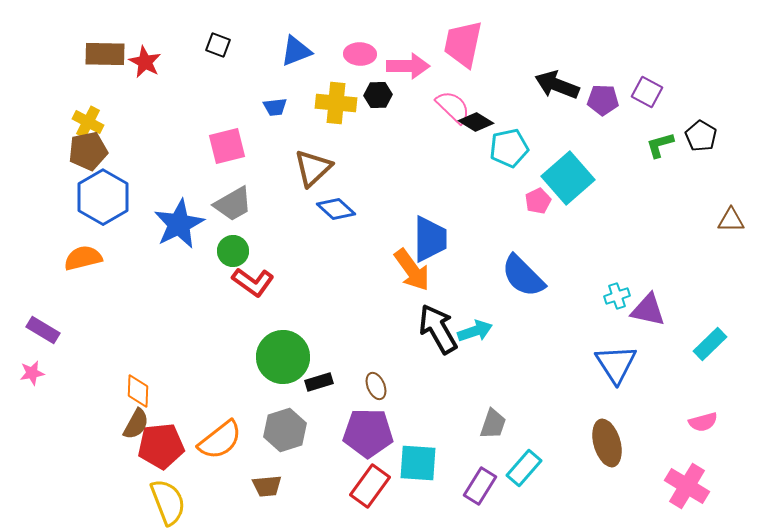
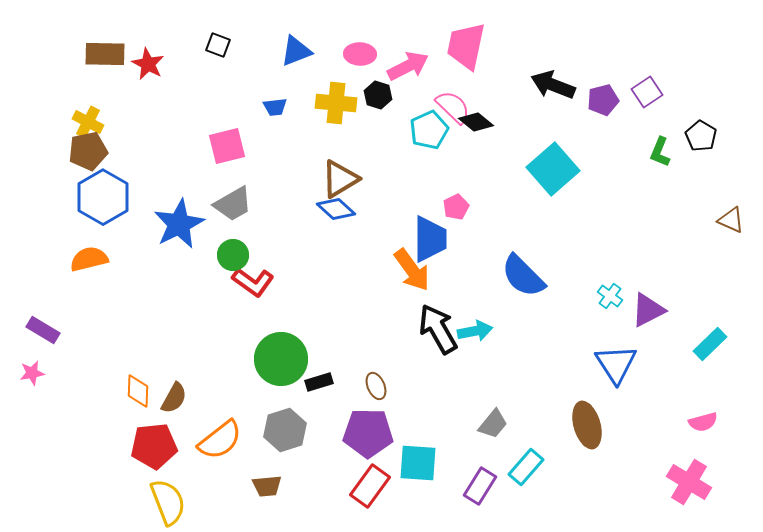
pink trapezoid at (463, 44): moved 3 px right, 2 px down
red star at (145, 62): moved 3 px right, 2 px down
pink arrow at (408, 66): rotated 27 degrees counterclockwise
black arrow at (557, 85): moved 4 px left
purple square at (647, 92): rotated 28 degrees clockwise
black hexagon at (378, 95): rotated 20 degrees clockwise
purple pentagon at (603, 100): rotated 16 degrees counterclockwise
black diamond at (476, 122): rotated 8 degrees clockwise
green L-shape at (660, 145): moved 7 px down; rotated 52 degrees counterclockwise
cyan pentagon at (509, 148): moved 80 px left, 18 px up; rotated 12 degrees counterclockwise
brown triangle at (313, 168): moved 27 px right, 11 px down; rotated 12 degrees clockwise
cyan square at (568, 178): moved 15 px left, 9 px up
pink pentagon at (538, 201): moved 82 px left, 6 px down
brown triangle at (731, 220): rotated 24 degrees clockwise
green circle at (233, 251): moved 4 px down
orange semicircle at (83, 258): moved 6 px right, 1 px down
cyan cross at (617, 296): moved 7 px left; rotated 35 degrees counterclockwise
purple triangle at (648, 310): rotated 39 degrees counterclockwise
cyan arrow at (475, 331): rotated 8 degrees clockwise
green circle at (283, 357): moved 2 px left, 2 px down
brown semicircle at (136, 424): moved 38 px right, 26 px up
gray trapezoid at (493, 424): rotated 20 degrees clockwise
brown ellipse at (607, 443): moved 20 px left, 18 px up
red pentagon at (161, 446): moved 7 px left
cyan rectangle at (524, 468): moved 2 px right, 1 px up
pink cross at (687, 486): moved 2 px right, 4 px up
